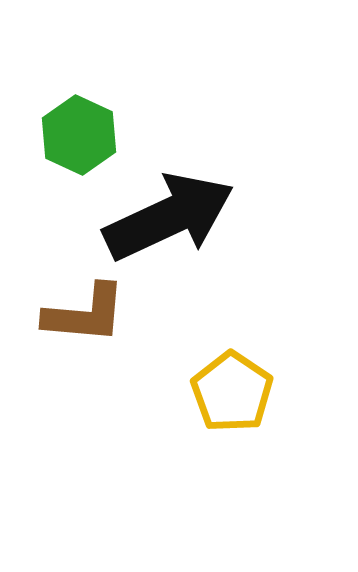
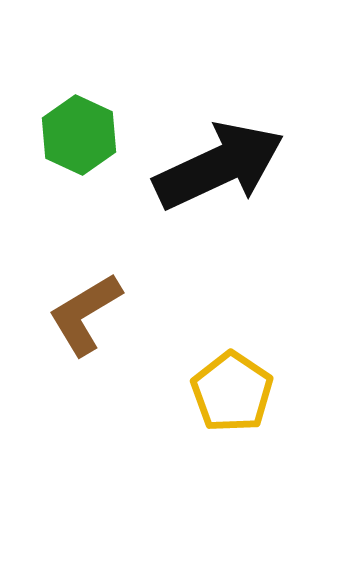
black arrow: moved 50 px right, 51 px up
brown L-shape: rotated 144 degrees clockwise
